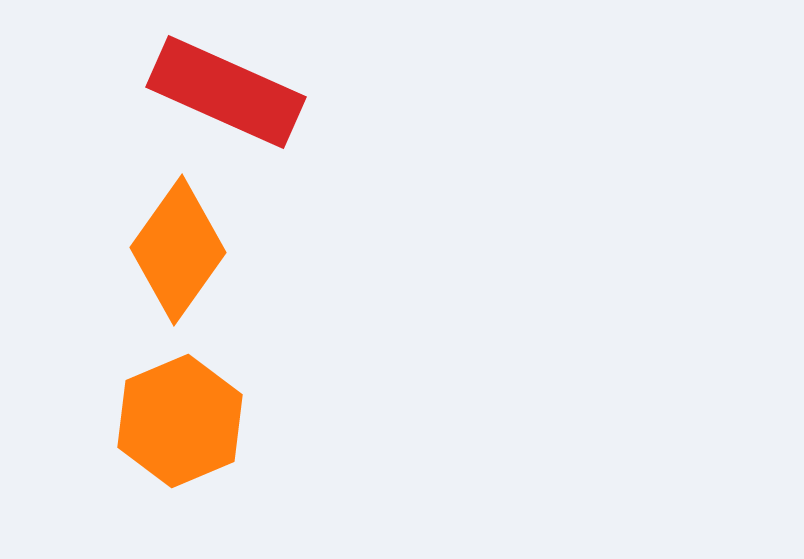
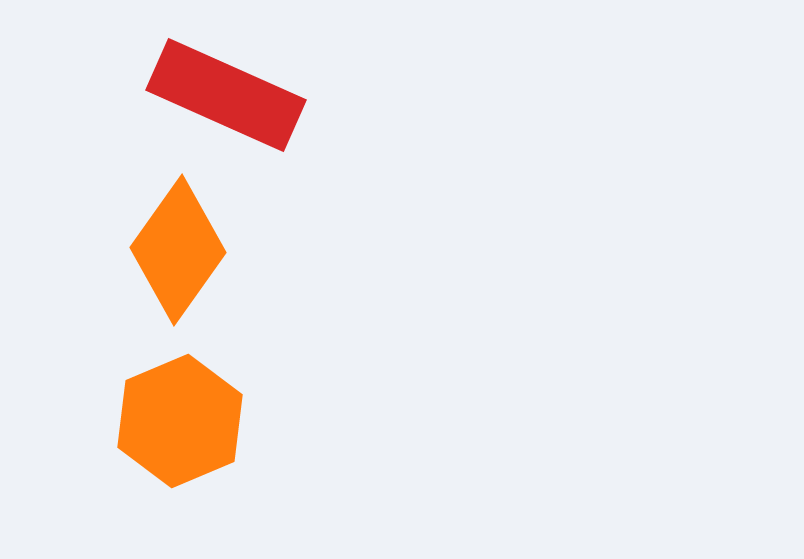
red rectangle: moved 3 px down
